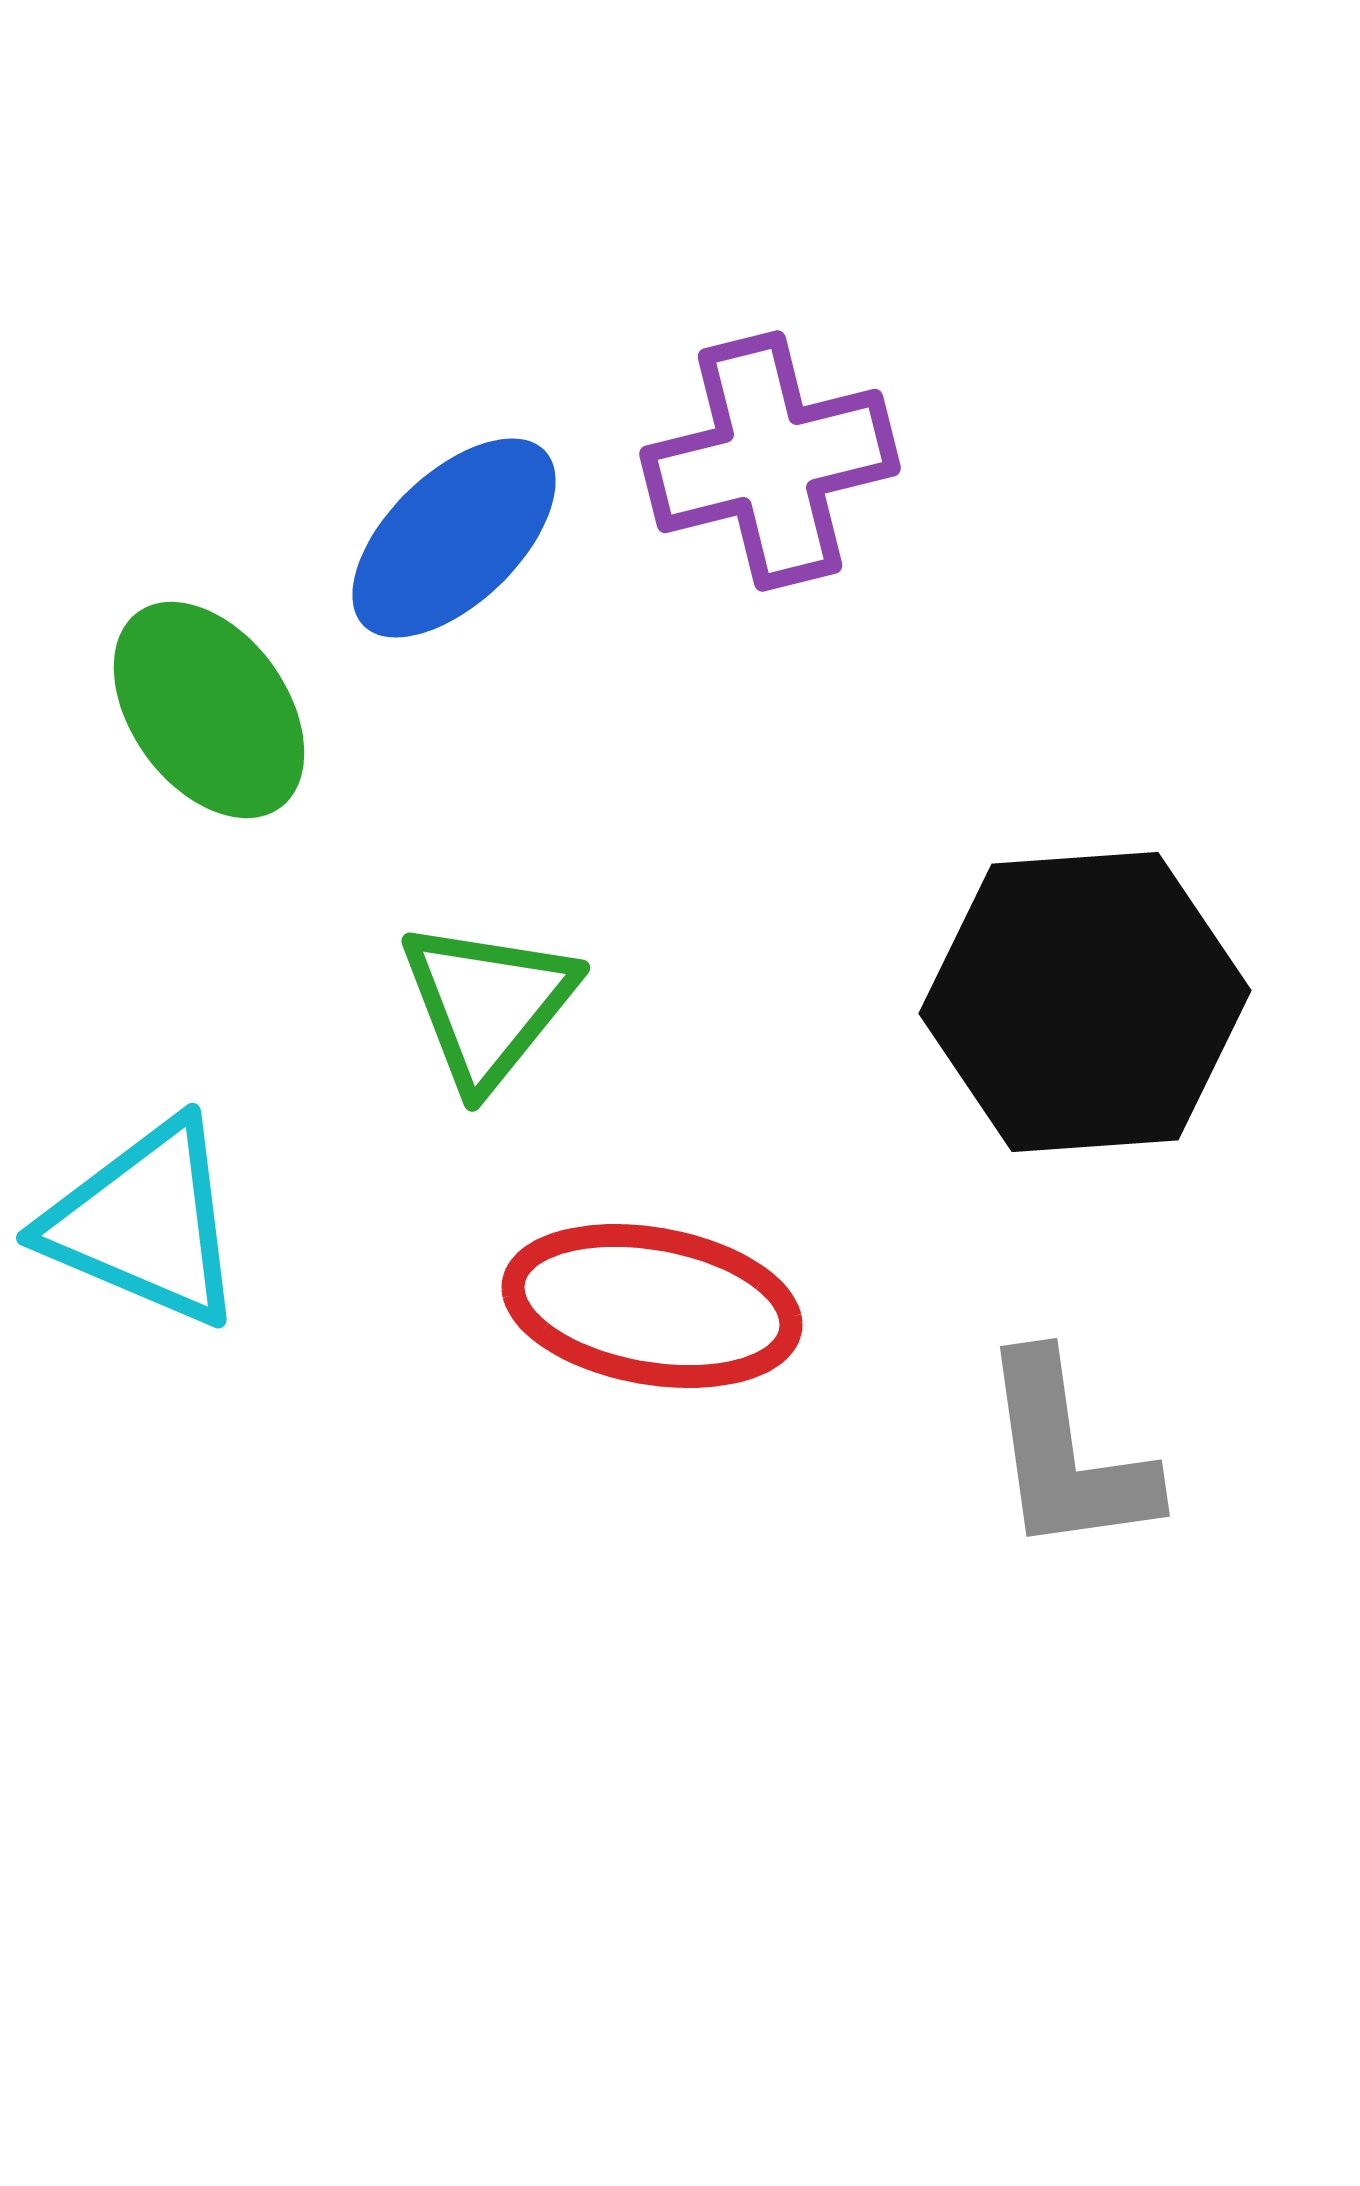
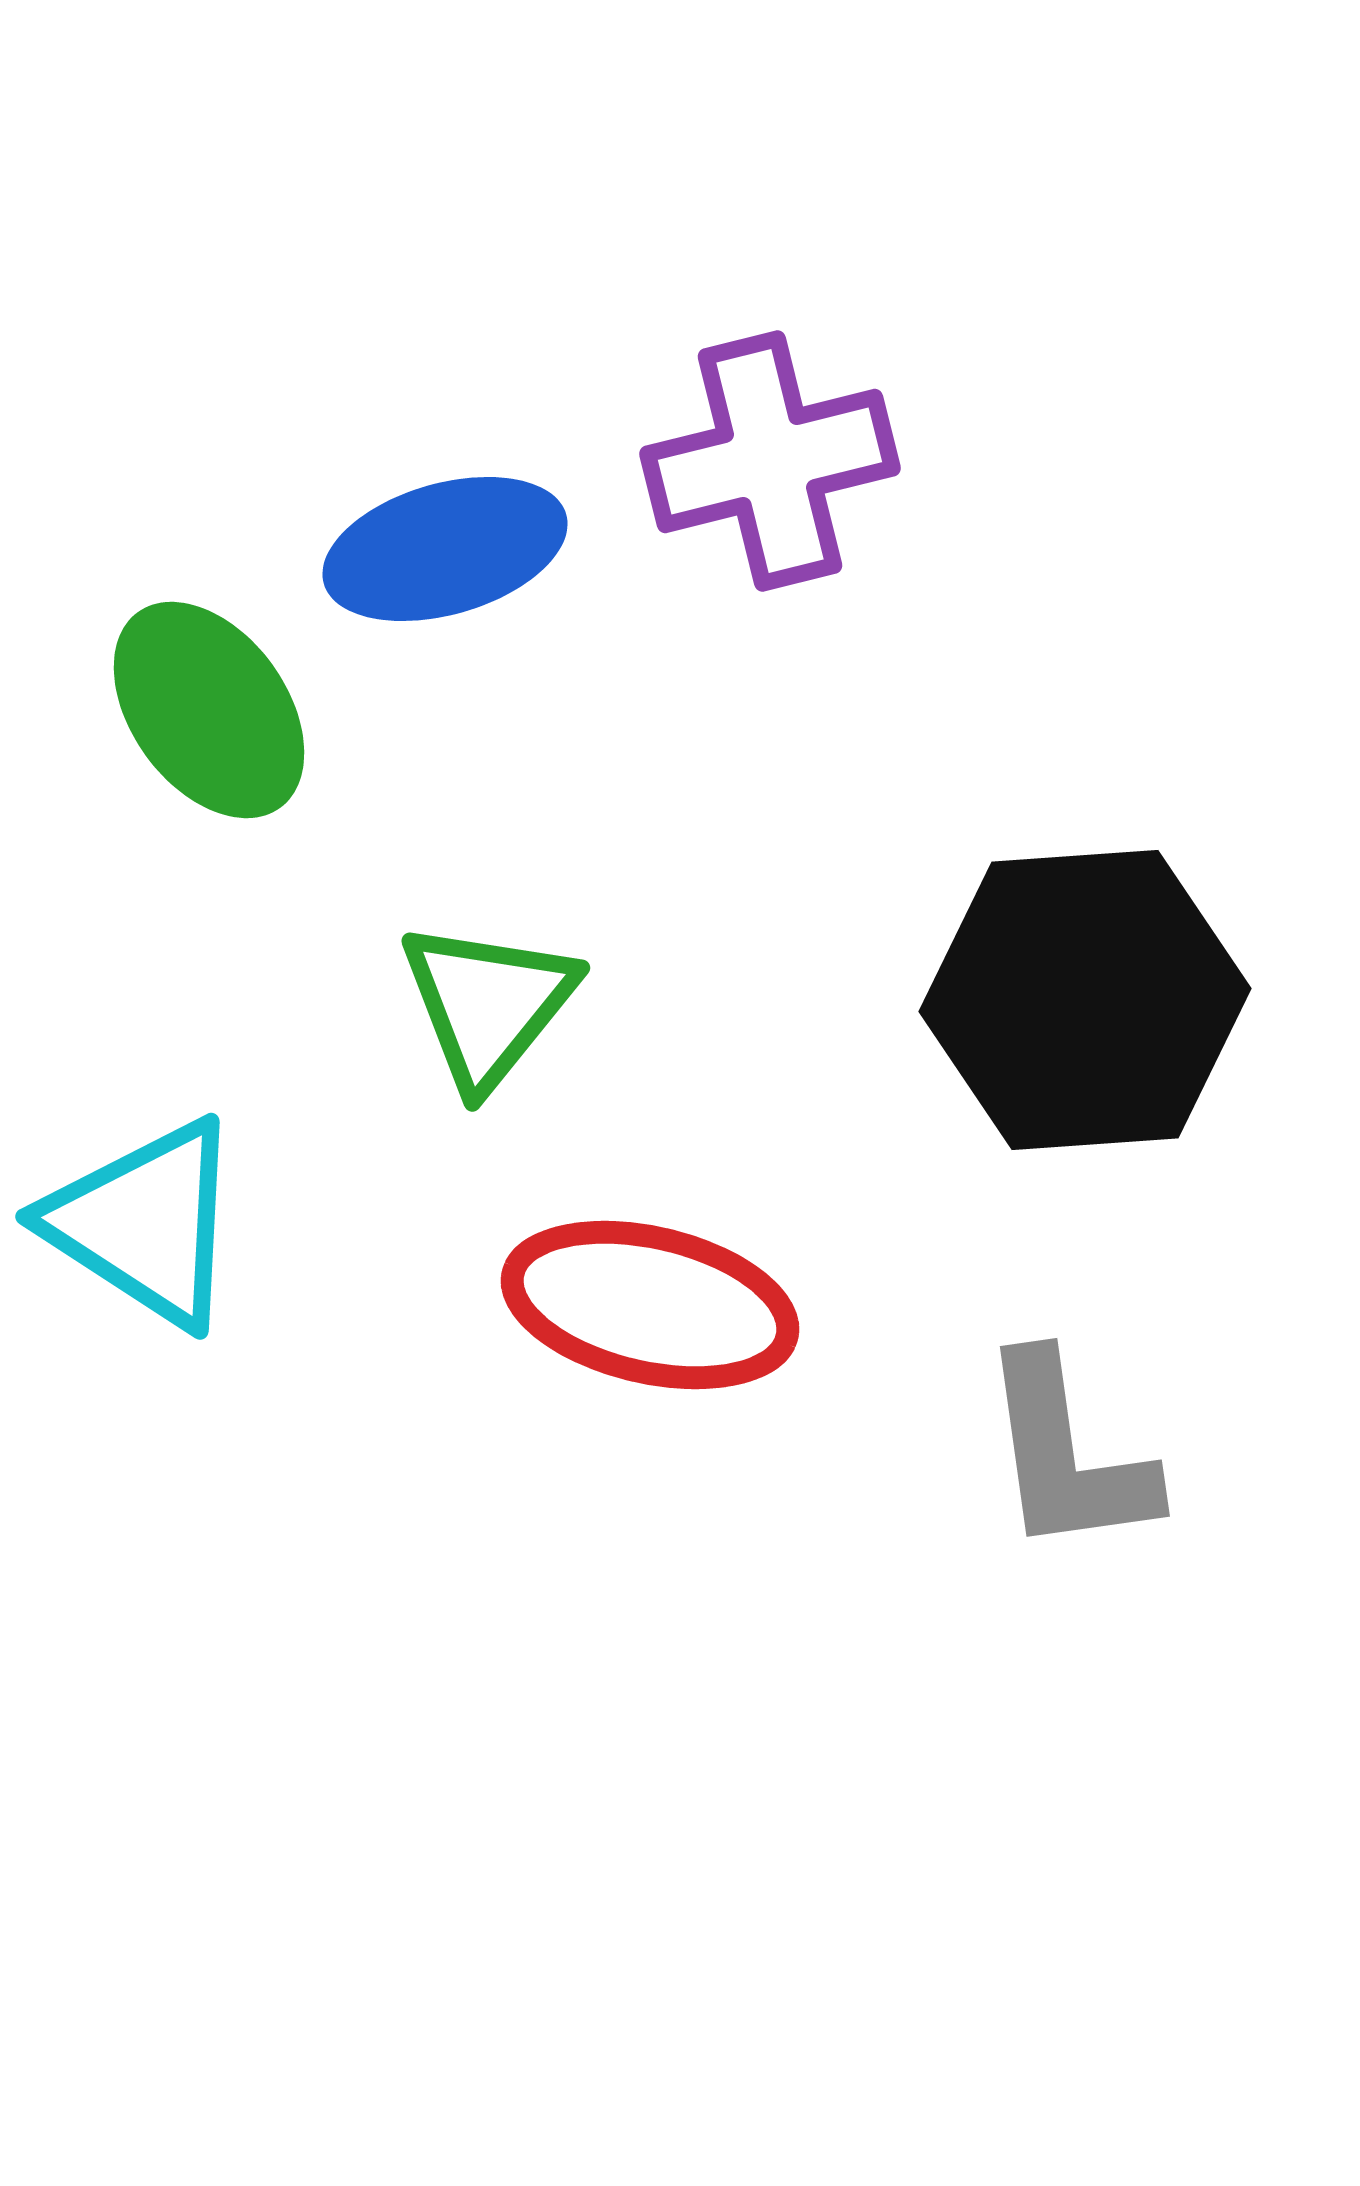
blue ellipse: moved 9 px left, 11 px down; rotated 28 degrees clockwise
black hexagon: moved 2 px up
cyan triangle: rotated 10 degrees clockwise
red ellipse: moved 2 px left, 1 px up; rotated 3 degrees clockwise
